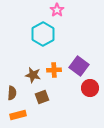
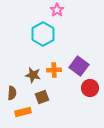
orange rectangle: moved 5 px right, 3 px up
